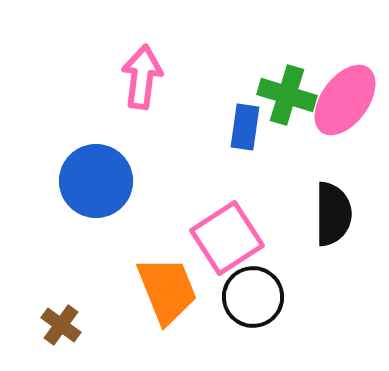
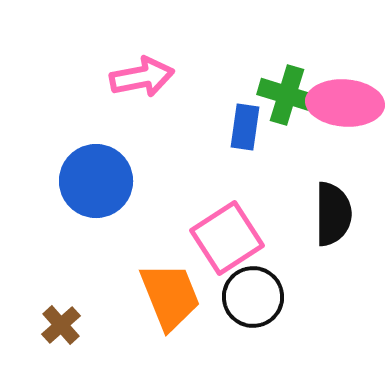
pink arrow: rotated 72 degrees clockwise
pink ellipse: moved 3 px down; rotated 58 degrees clockwise
orange trapezoid: moved 3 px right, 6 px down
brown cross: rotated 12 degrees clockwise
